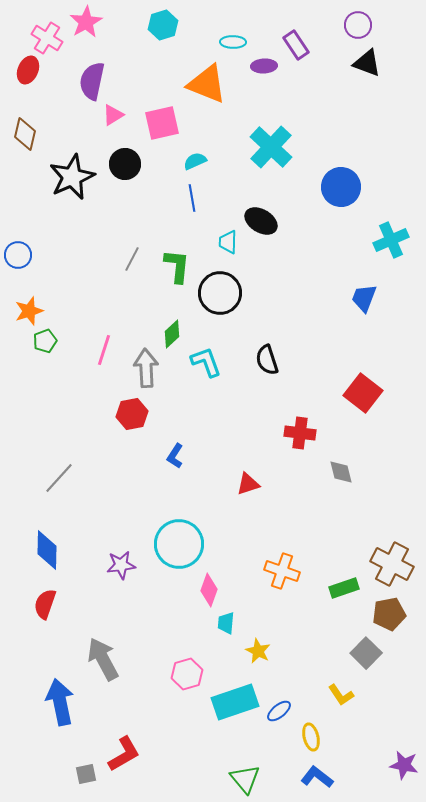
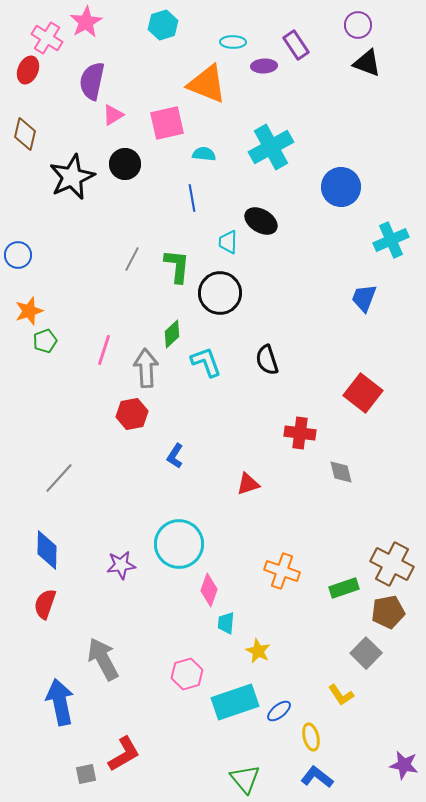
pink square at (162, 123): moved 5 px right
cyan cross at (271, 147): rotated 18 degrees clockwise
cyan semicircle at (195, 161): moved 9 px right, 7 px up; rotated 30 degrees clockwise
brown pentagon at (389, 614): moved 1 px left, 2 px up
